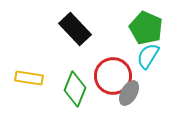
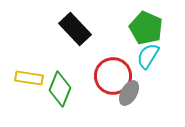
green diamond: moved 15 px left
